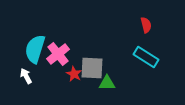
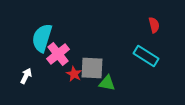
red semicircle: moved 8 px right
cyan semicircle: moved 7 px right, 11 px up
cyan rectangle: moved 1 px up
white arrow: rotated 56 degrees clockwise
green triangle: rotated 12 degrees clockwise
